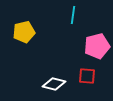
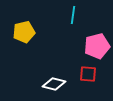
red square: moved 1 px right, 2 px up
